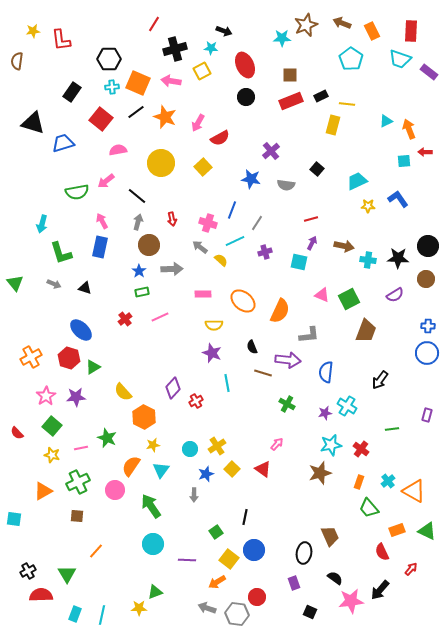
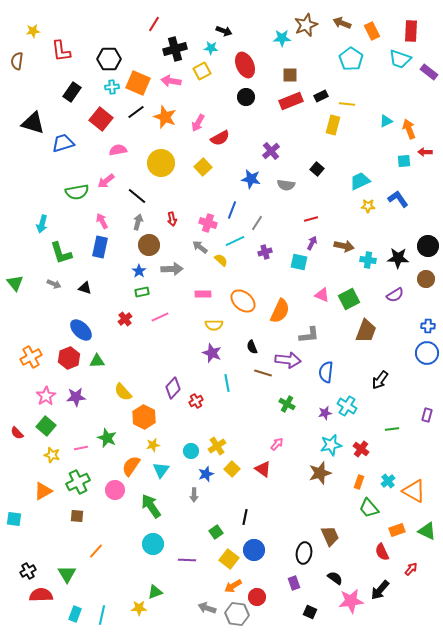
red L-shape at (61, 40): moved 11 px down
cyan trapezoid at (357, 181): moved 3 px right
red hexagon at (69, 358): rotated 20 degrees clockwise
green triangle at (93, 367): moved 4 px right, 6 px up; rotated 28 degrees clockwise
green square at (52, 426): moved 6 px left
cyan circle at (190, 449): moved 1 px right, 2 px down
orange arrow at (217, 582): moved 16 px right, 4 px down
